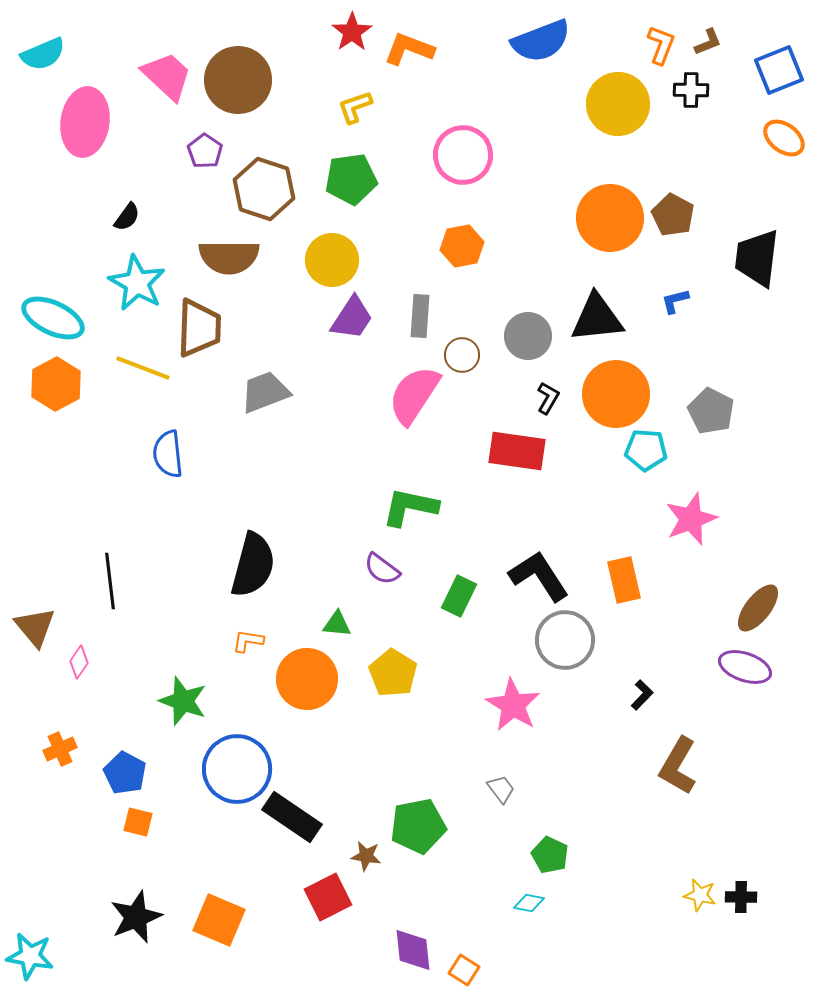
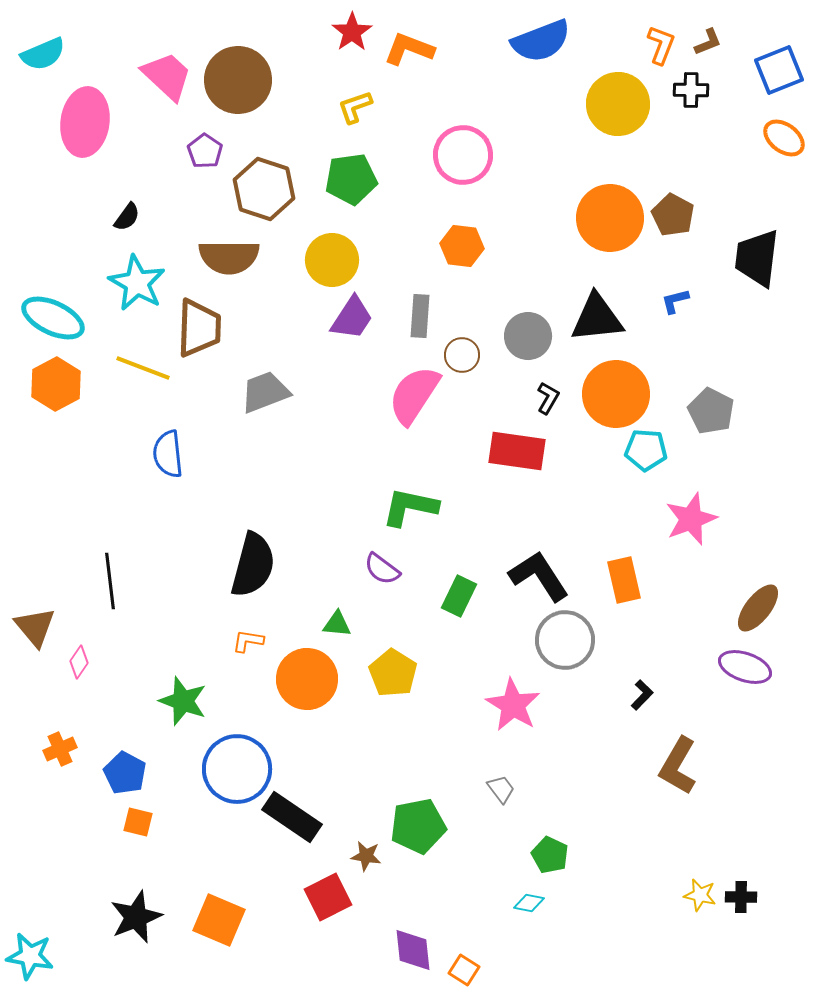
orange hexagon at (462, 246): rotated 18 degrees clockwise
